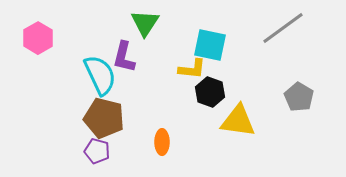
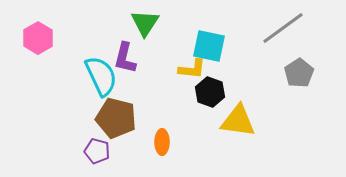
cyan square: moved 1 px left, 1 px down
purple L-shape: moved 1 px right, 1 px down
cyan semicircle: moved 1 px right, 1 px down
gray pentagon: moved 24 px up; rotated 8 degrees clockwise
brown pentagon: moved 12 px right
